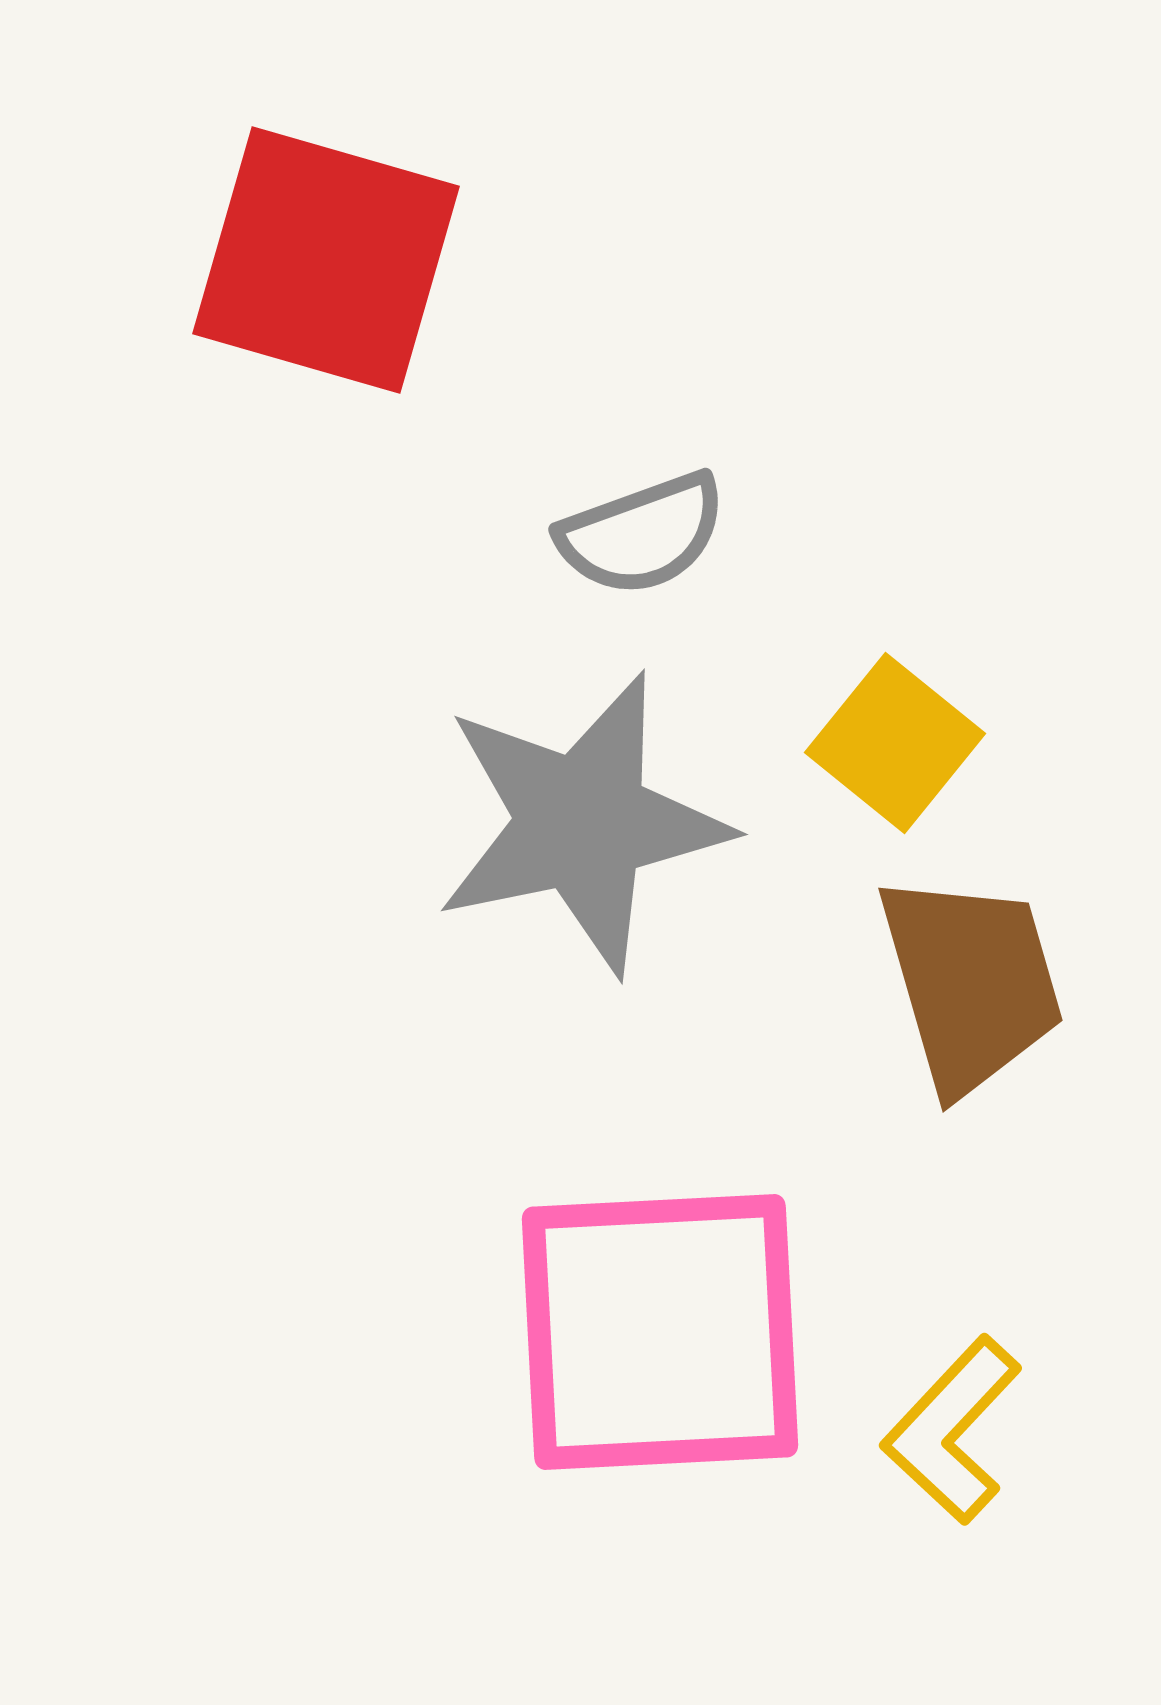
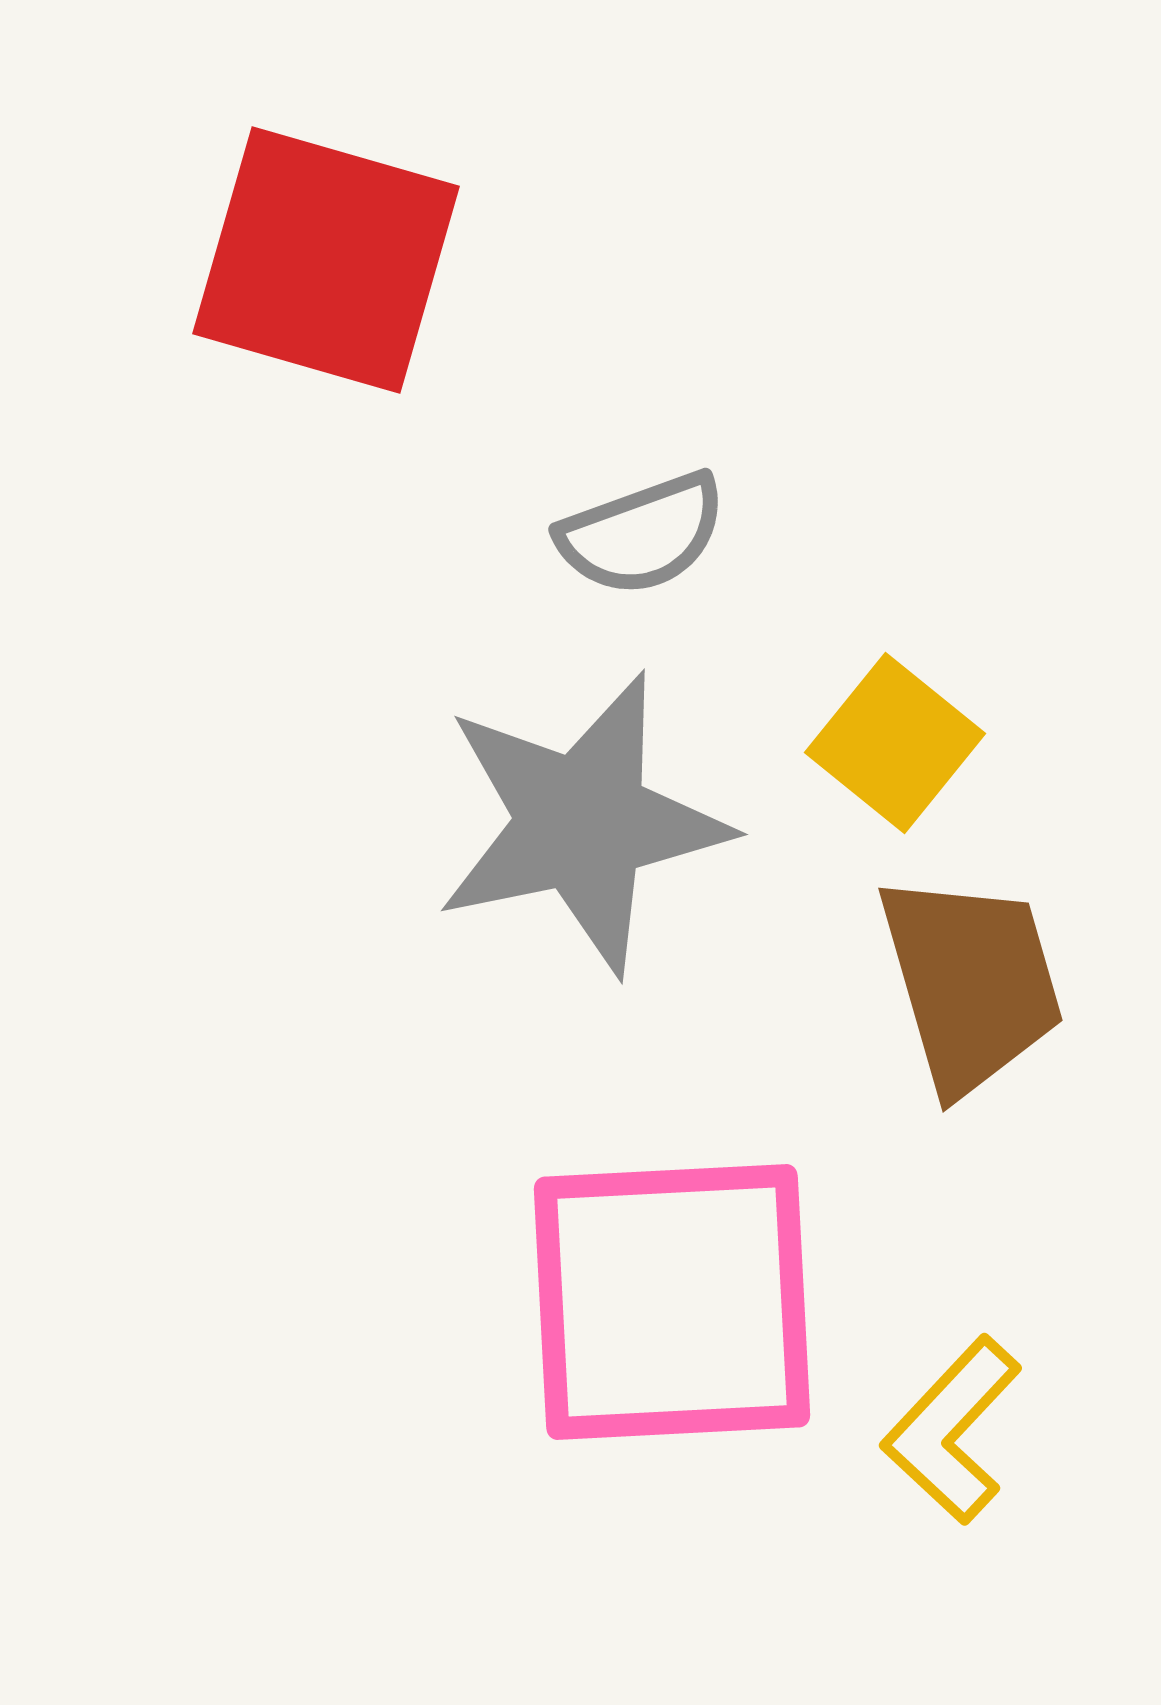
pink square: moved 12 px right, 30 px up
